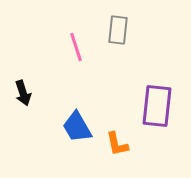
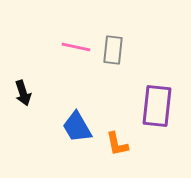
gray rectangle: moved 5 px left, 20 px down
pink line: rotated 60 degrees counterclockwise
